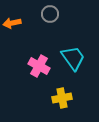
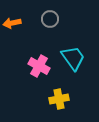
gray circle: moved 5 px down
yellow cross: moved 3 px left, 1 px down
